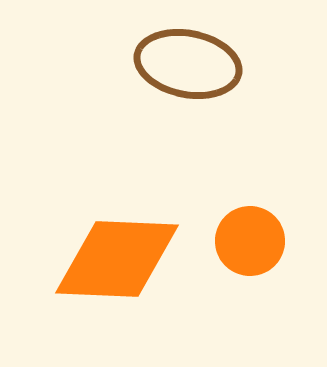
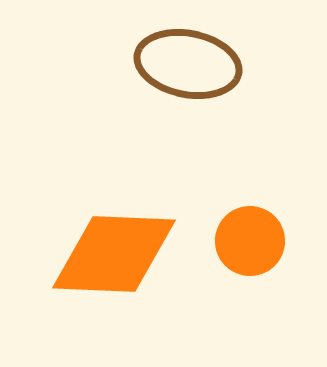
orange diamond: moved 3 px left, 5 px up
